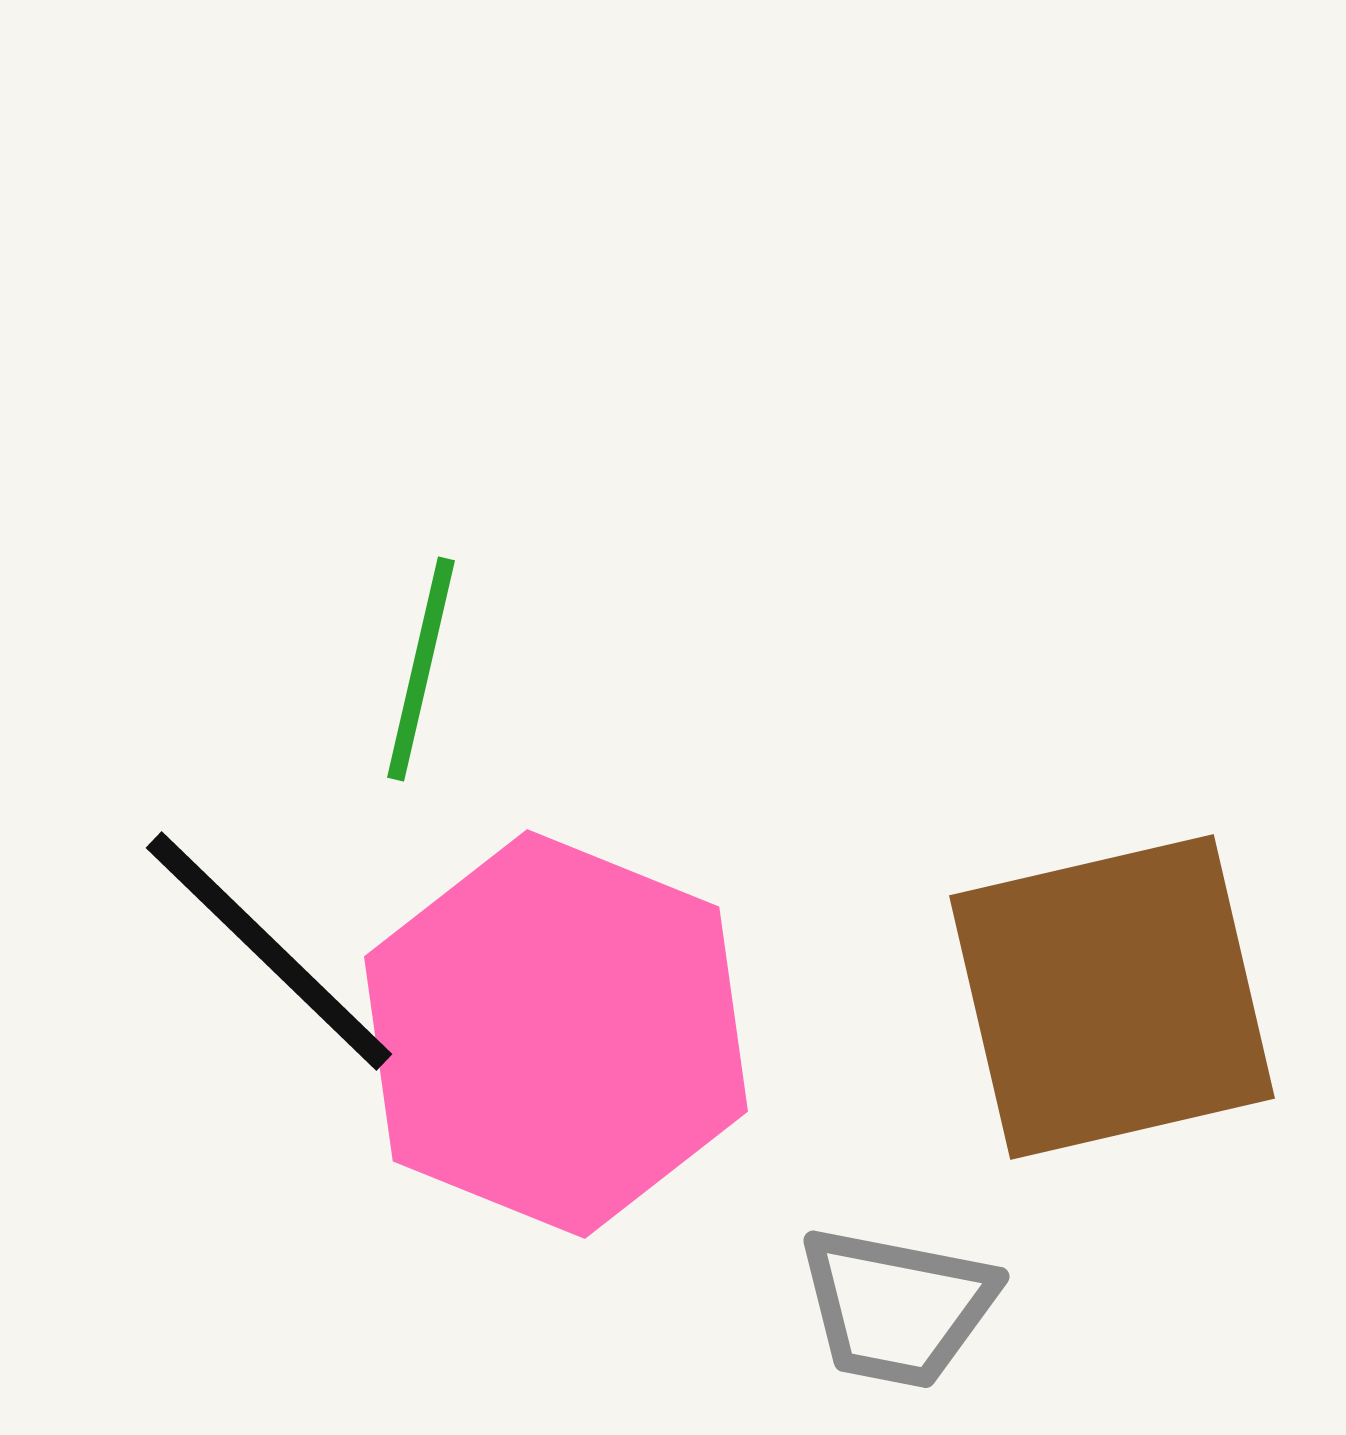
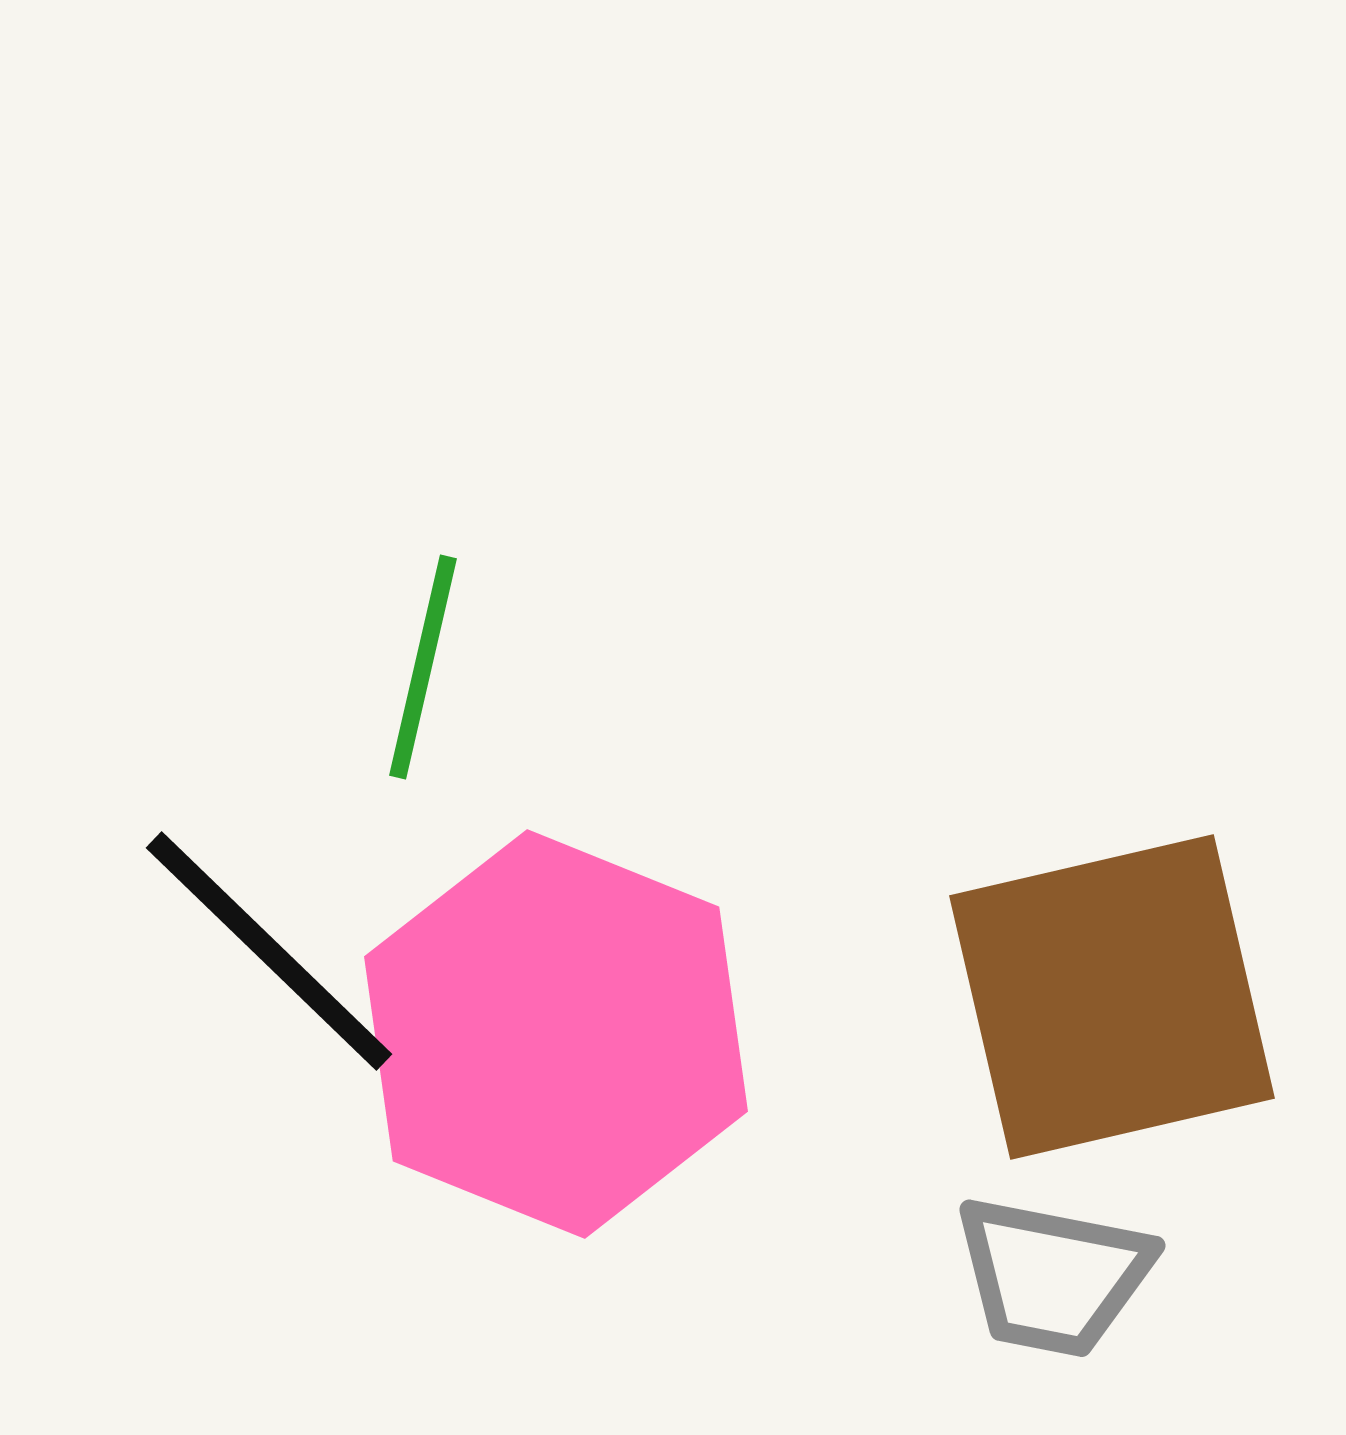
green line: moved 2 px right, 2 px up
gray trapezoid: moved 156 px right, 31 px up
